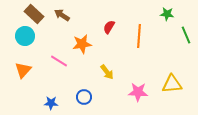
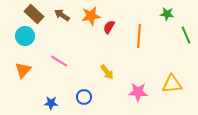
orange star: moved 9 px right, 28 px up
